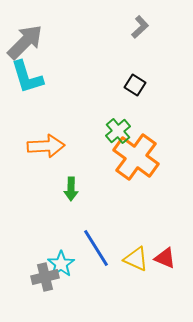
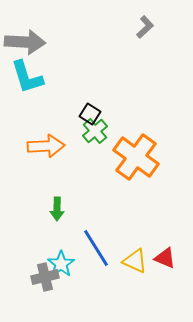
gray L-shape: moved 5 px right
gray arrow: rotated 48 degrees clockwise
black square: moved 45 px left, 29 px down
green cross: moved 23 px left
green arrow: moved 14 px left, 20 px down
yellow triangle: moved 1 px left, 2 px down
